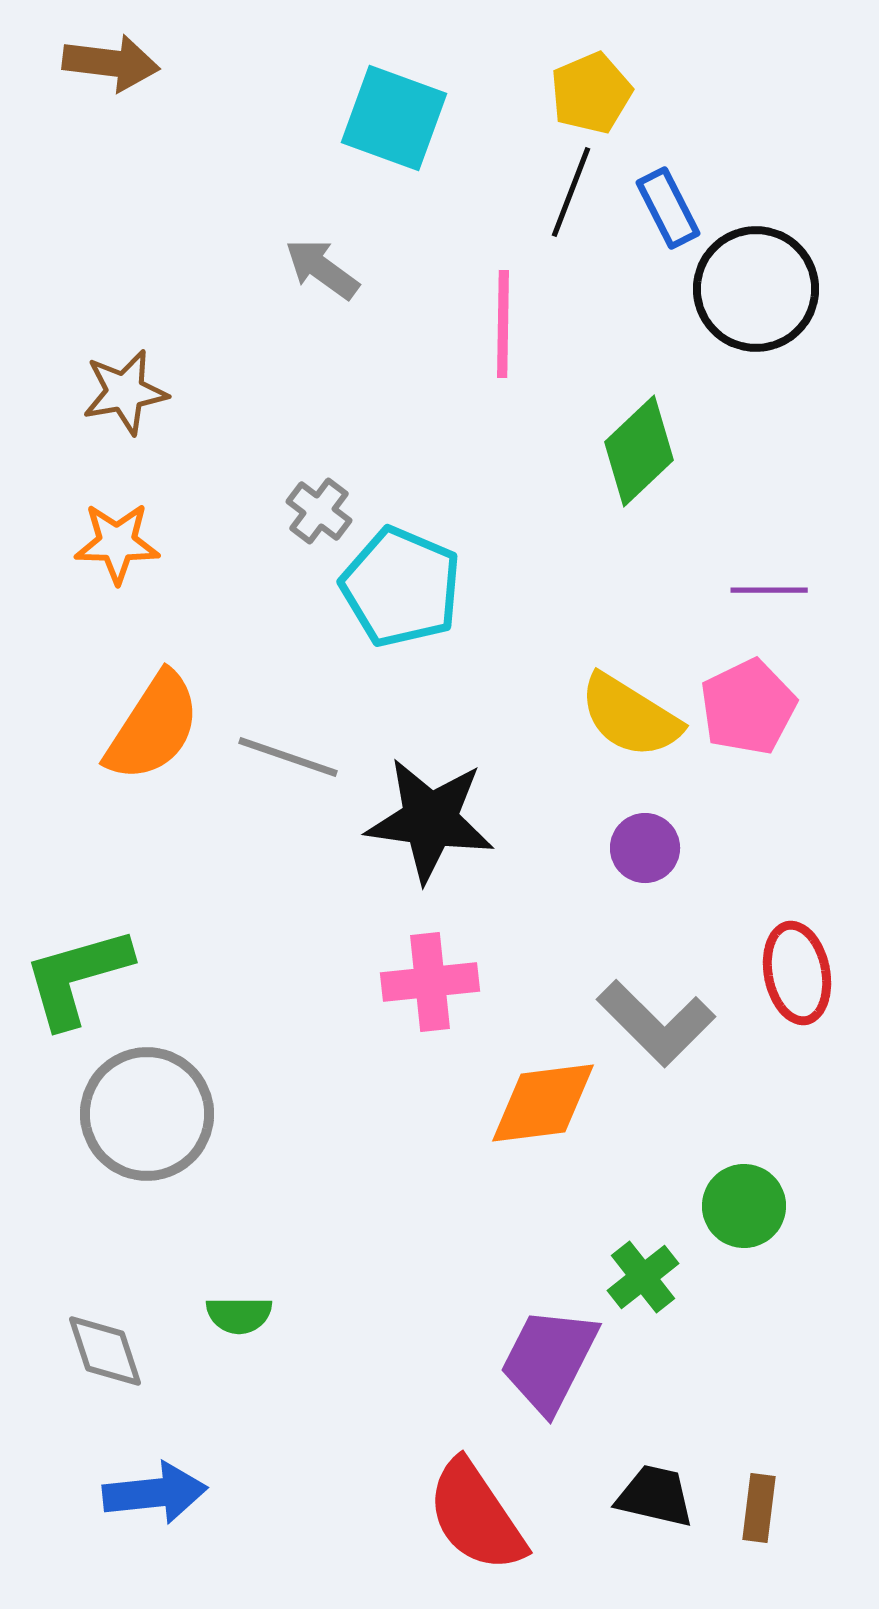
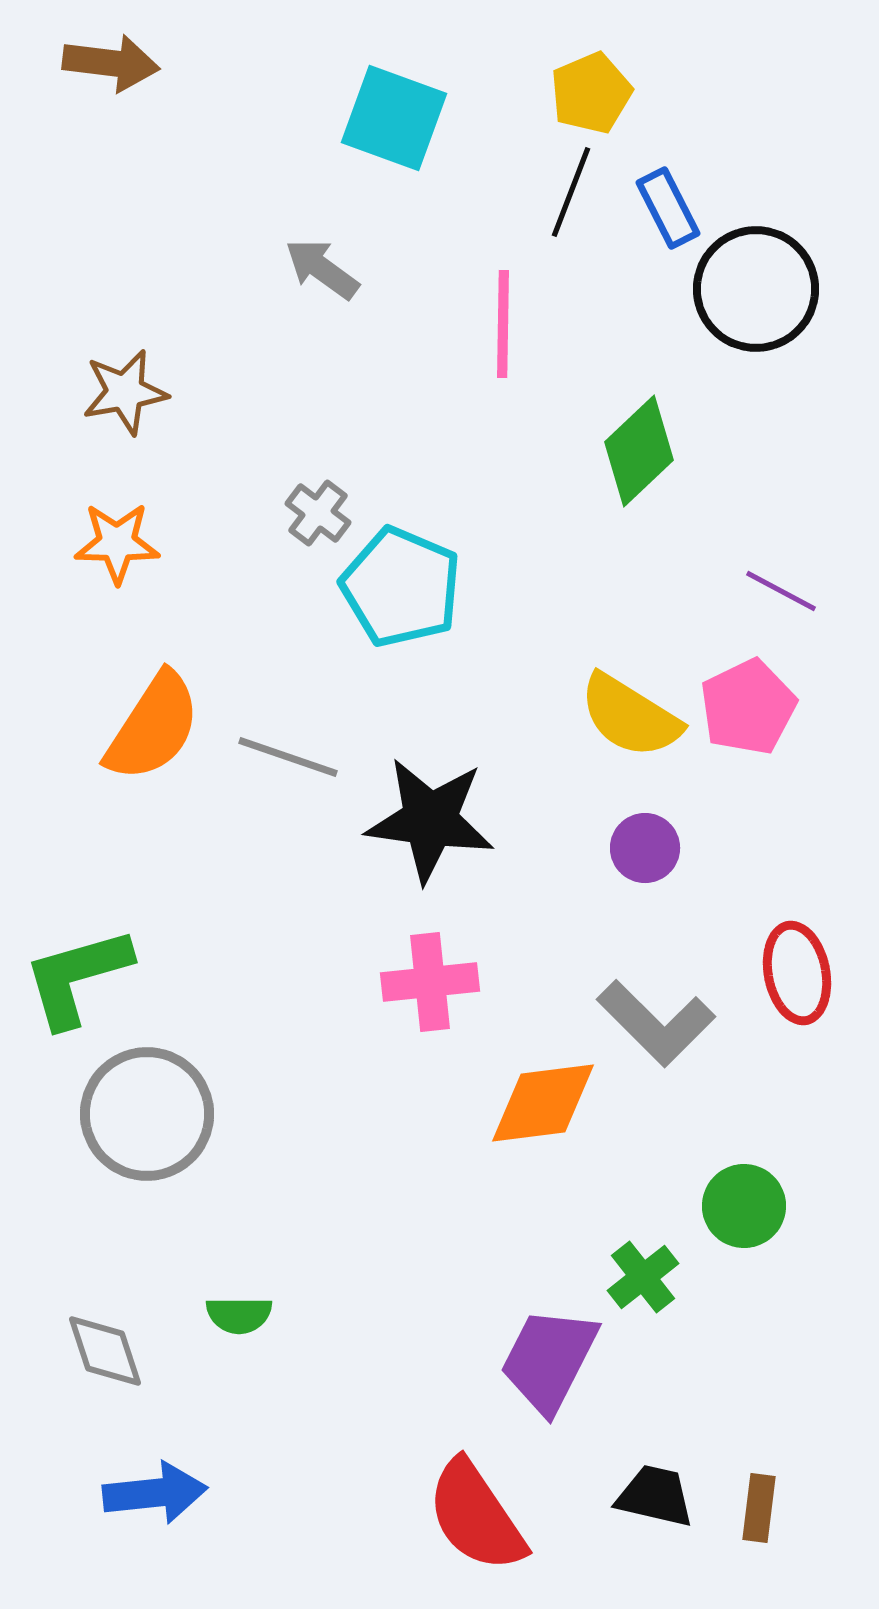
gray cross: moved 1 px left, 2 px down
purple line: moved 12 px right, 1 px down; rotated 28 degrees clockwise
